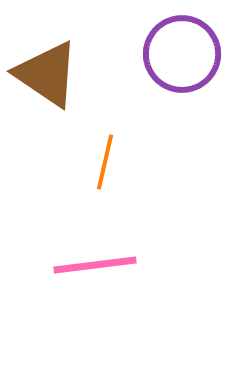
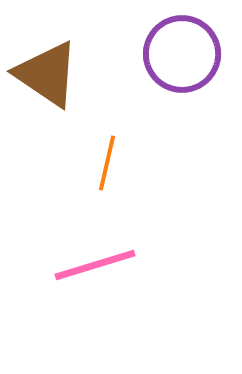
orange line: moved 2 px right, 1 px down
pink line: rotated 10 degrees counterclockwise
